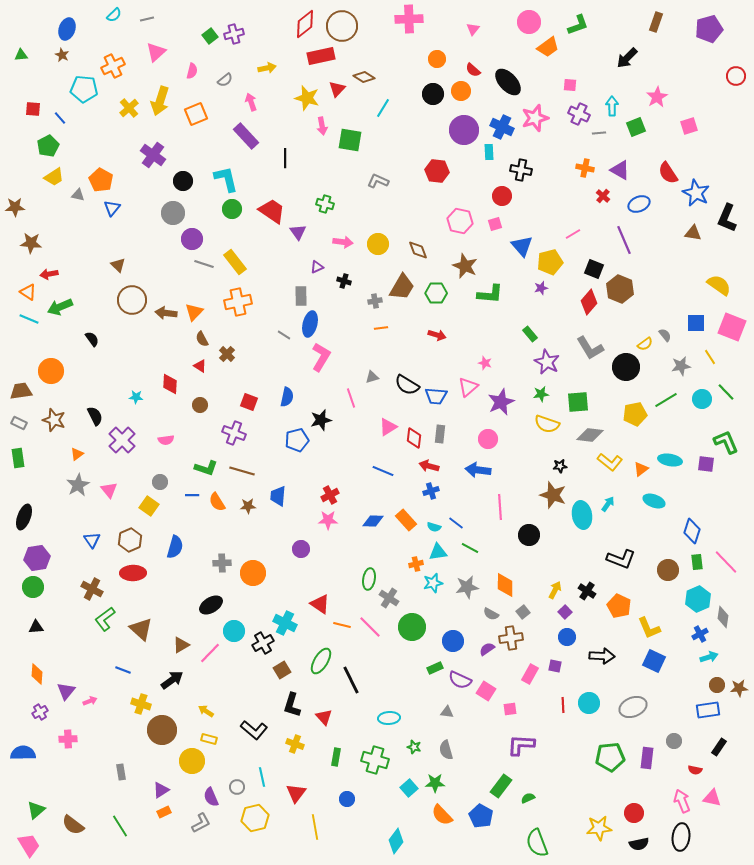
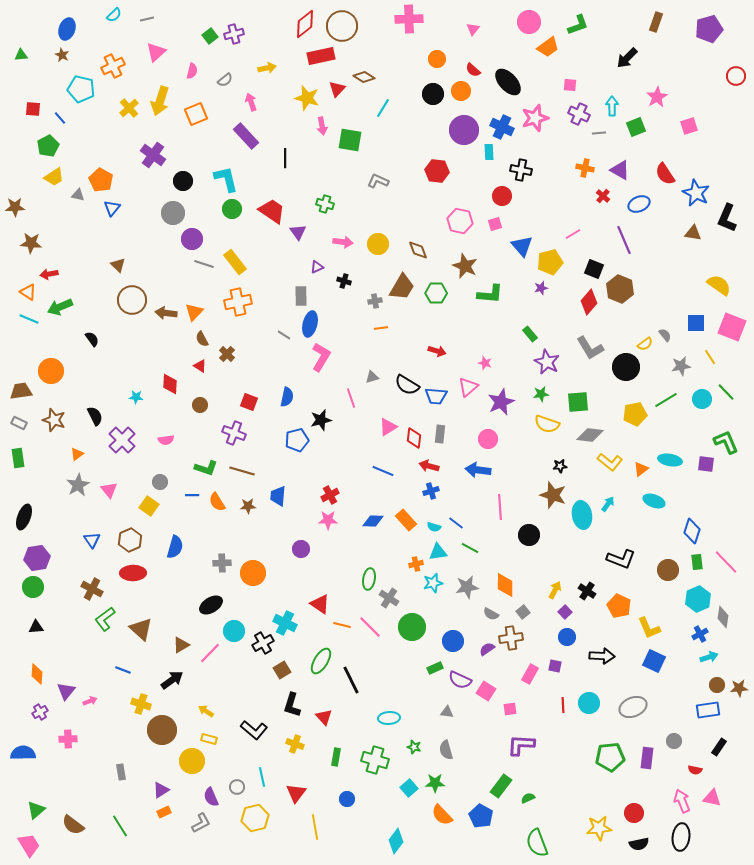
cyan pentagon at (84, 89): moved 3 px left; rotated 8 degrees clockwise
red semicircle at (668, 173): moved 3 px left, 1 px down
red arrow at (437, 335): moved 16 px down
